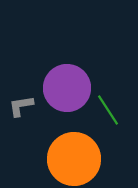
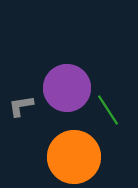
orange circle: moved 2 px up
